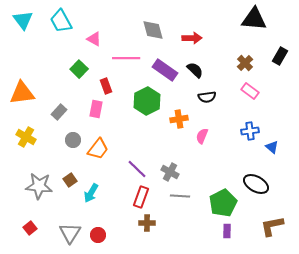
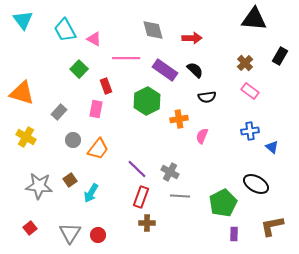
cyan trapezoid at (61, 21): moved 4 px right, 9 px down
orange triangle at (22, 93): rotated 24 degrees clockwise
purple rectangle at (227, 231): moved 7 px right, 3 px down
